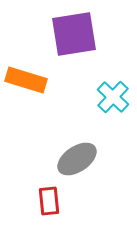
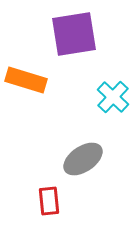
gray ellipse: moved 6 px right
